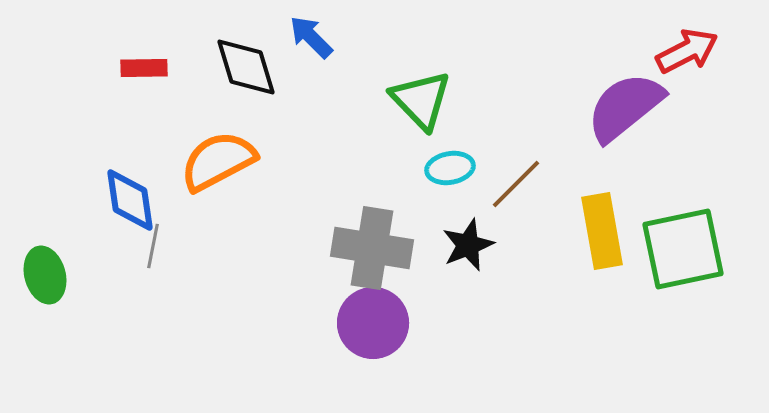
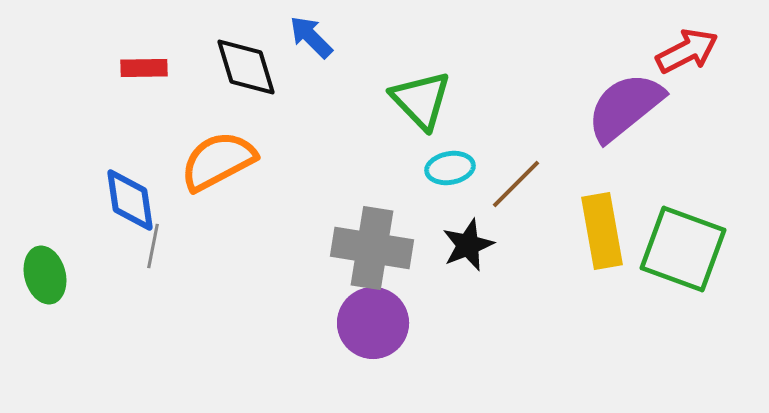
green square: rotated 32 degrees clockwise
